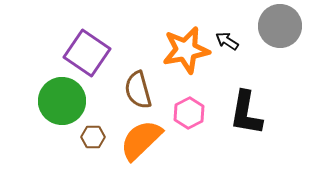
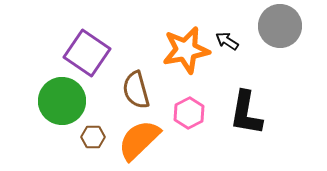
brown semicircle: moved 2 px left
orange semicircle: moved 2 px left
